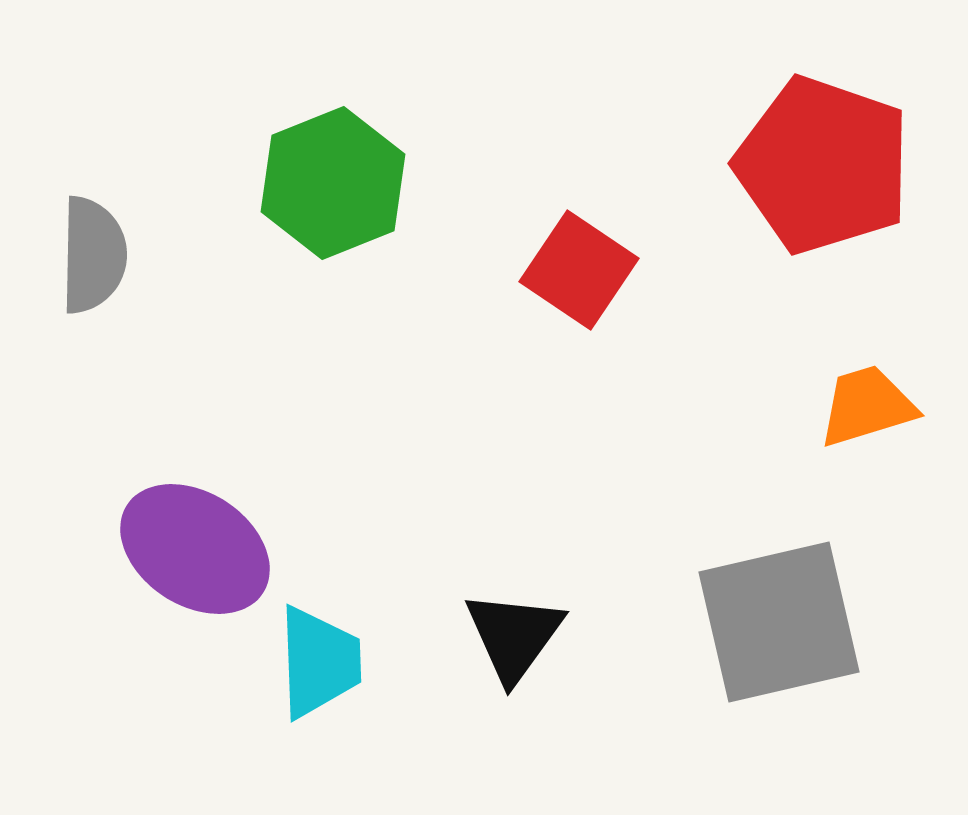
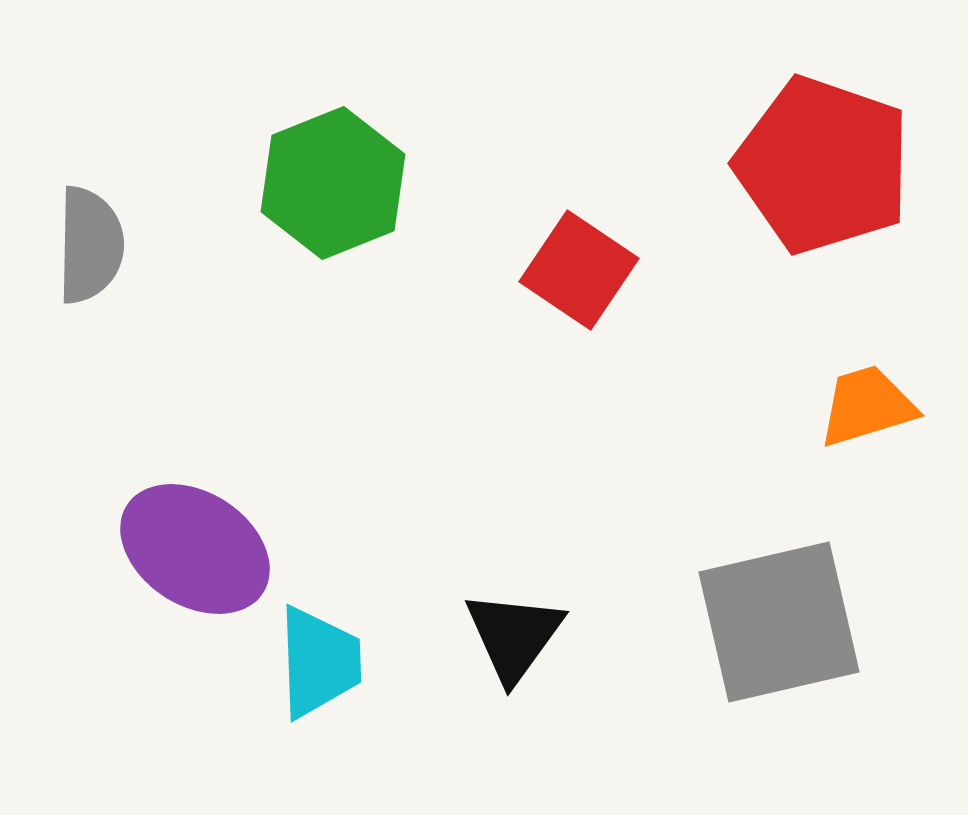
gray semicircle: moved 3 px left, 10 px up
